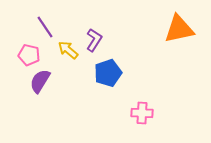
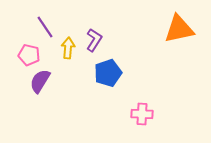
yellow arrow: moved 2 px up; rotated 55 degrees clockwise
pink cross: moved 1 px down
